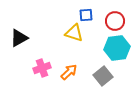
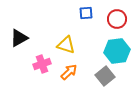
blue square: moved 2 px up
red circle: moved 2 px right, 2 px up
yellow triangle: moved 8 px left, 12 px down
cyan hexagon: moved 3 px down
pink cross: moved 4 px up
gray square: moved 2 px right
